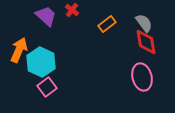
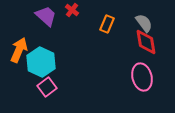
orange rectangle: rotated 30 degrees counterclockwise
